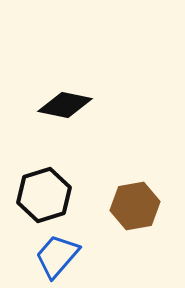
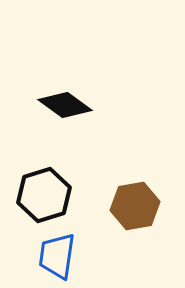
black diamond: rotated 24 degrees clockwise
blue trapezoid: rotated 33 degrees counterclockwise
